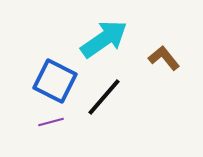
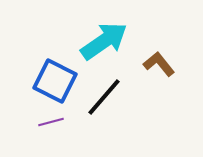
cyan arrow: moved 2 px down
brown L-shape: moved 5 px left, 6 px down
